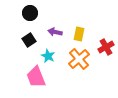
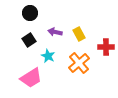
yellow rectangle: rotated 40 degrees counterclockwise
red cross: rotated 28 degrees clockwise
orange cross: moved 4 px down
pink trapezoid: moved 5 px left, 1 px down; rotated 100 degrees counterclockwise
